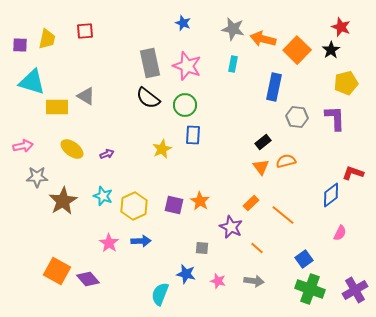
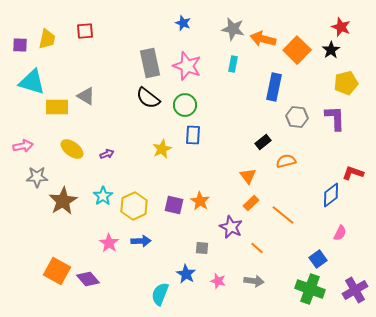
orange triangle at (261, 167): moved 13 px left, 9 px down
cyan star at (103, 196): rotated 18 degrees clockwise
blue square at (304, 259): moved 14 px right
blue star at (186, 274): rotated 18 degrees clockwise
